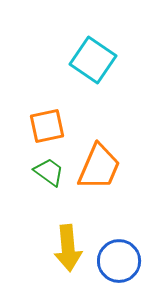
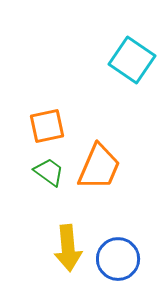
cyan square: moved 39 px right
blue circle: moved 1 px left, 2 px up
